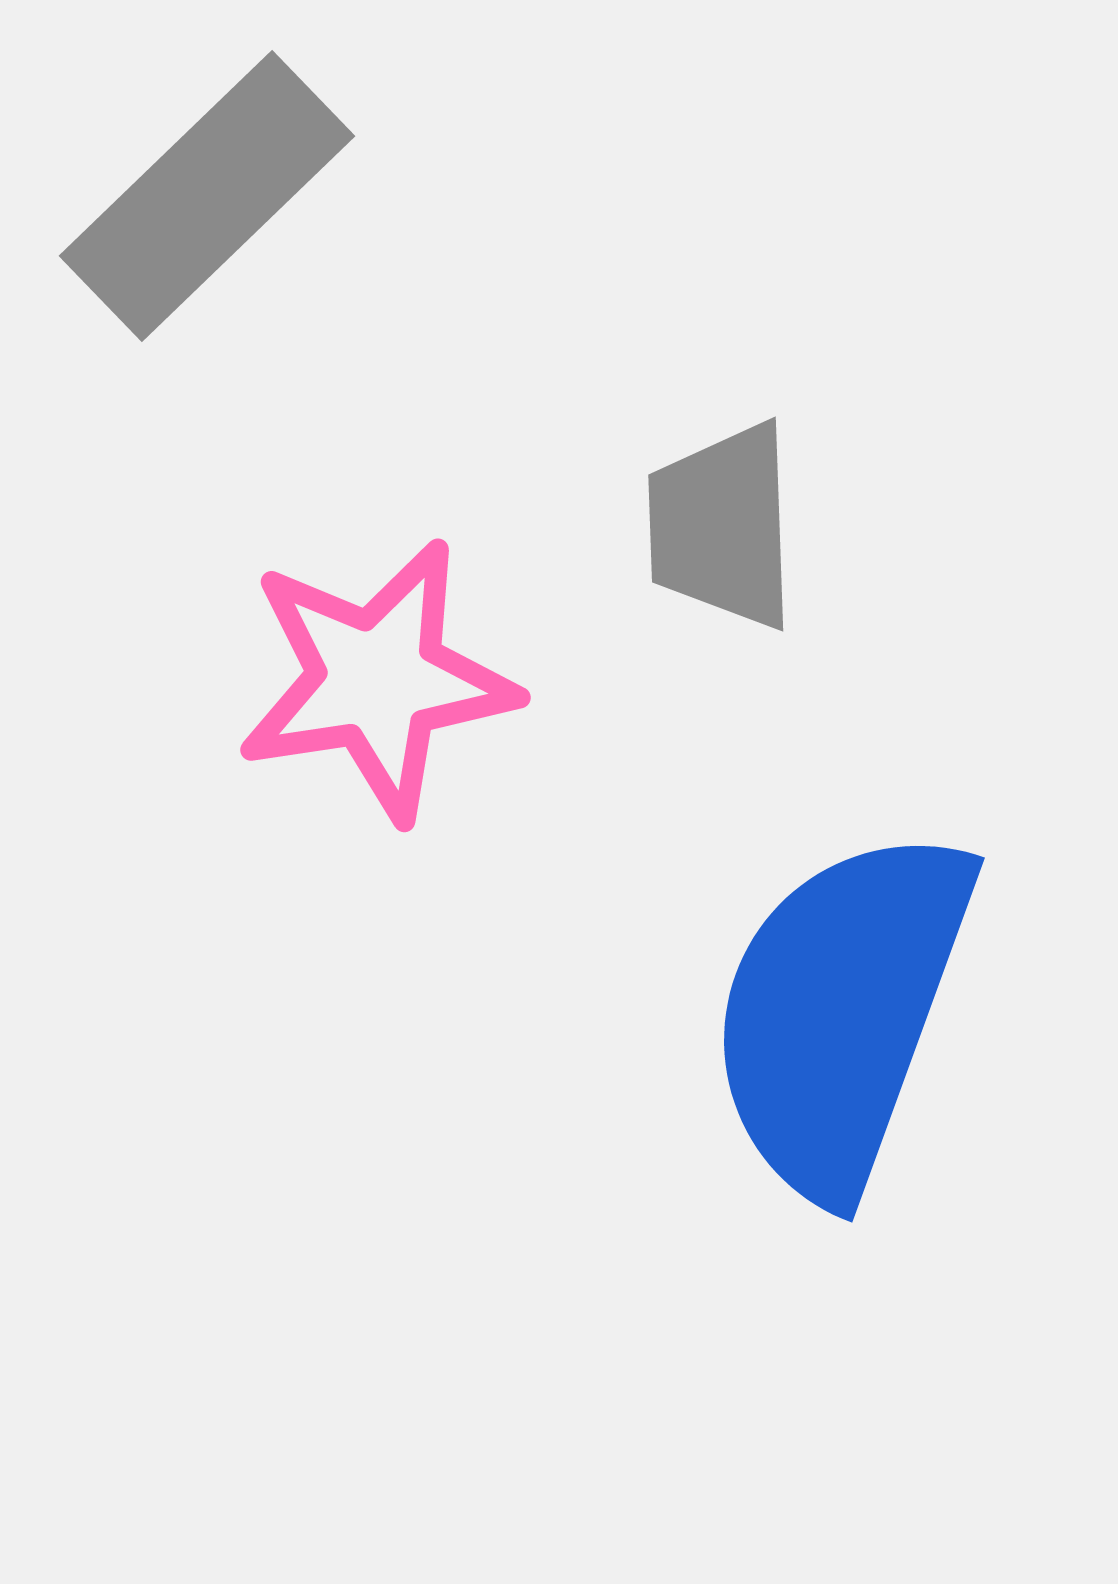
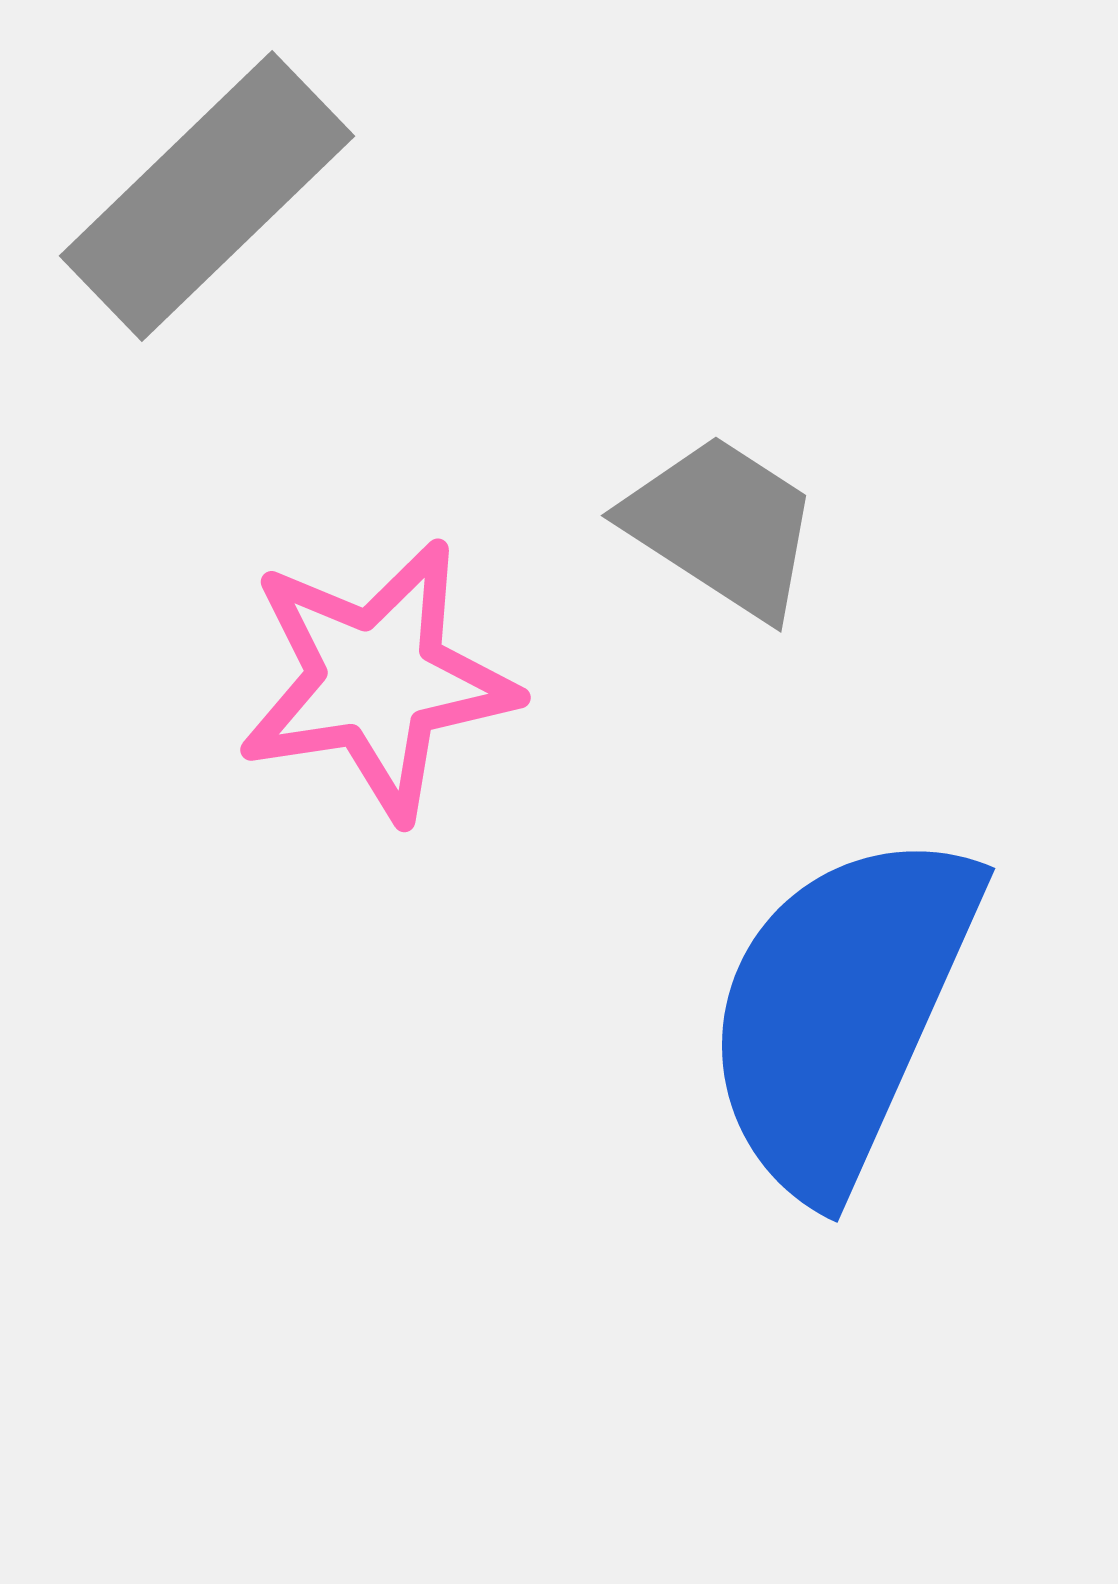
gray trapezoid: rotated 125 degrees clockwise
blue semicircle: rotated 4 degrees clockwise
